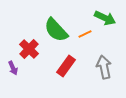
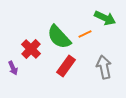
green semicircle: moved 3 px right, 7 px down
red cross: moved 2 px right
